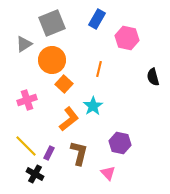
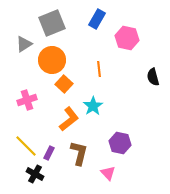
orange line: rotated 21 degrees counterclockwise
